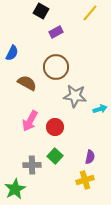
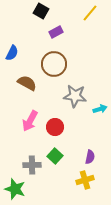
brown circle: moved 2 px left, 3 px up
green star: rotated 25 degrees counterclockwise
